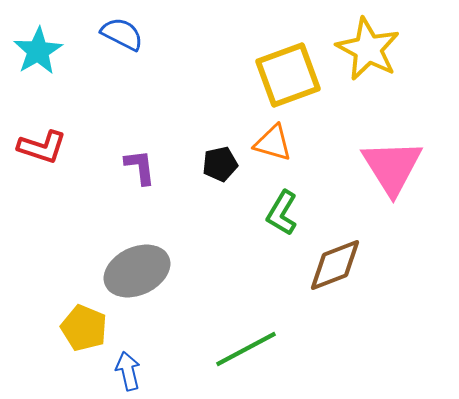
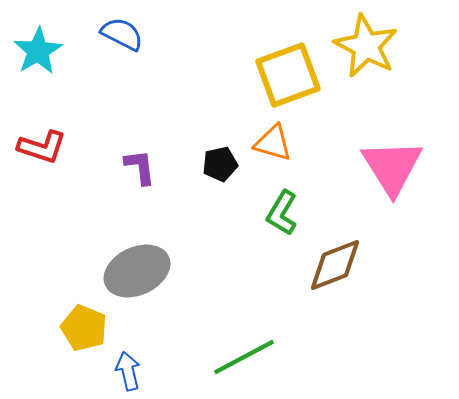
yellow star: moved 2 px left, 3 px up
green line: moved 2 px left, 8 px down
